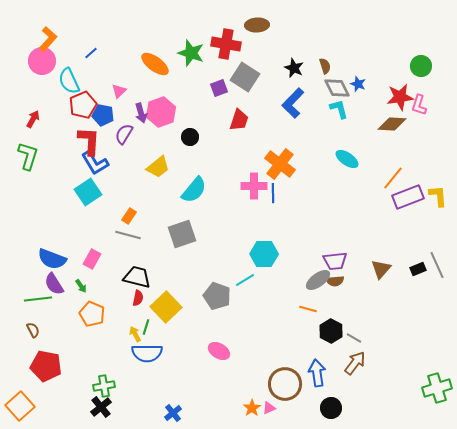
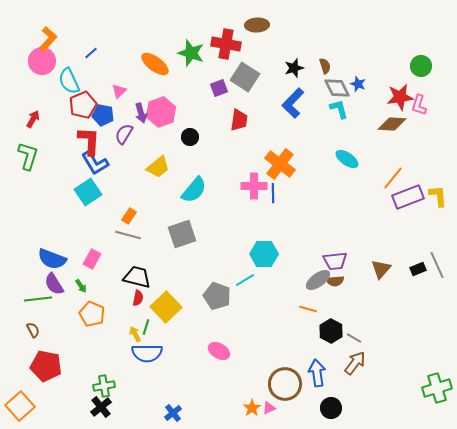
black star at (294, 68): rotated 30 degrees clockwise
red trapezoid at (239, 120): rotated 10 degrees counterclockwise
